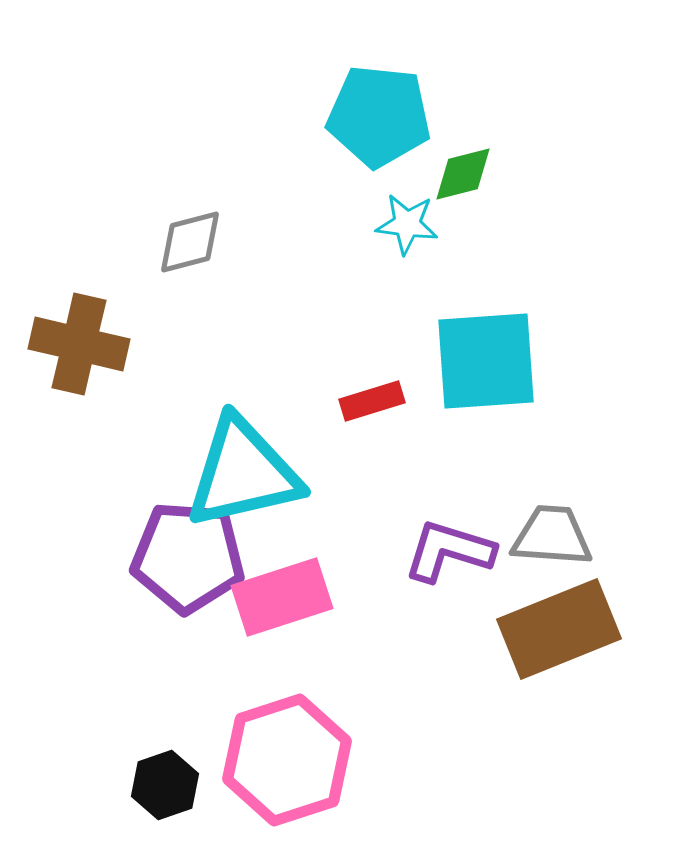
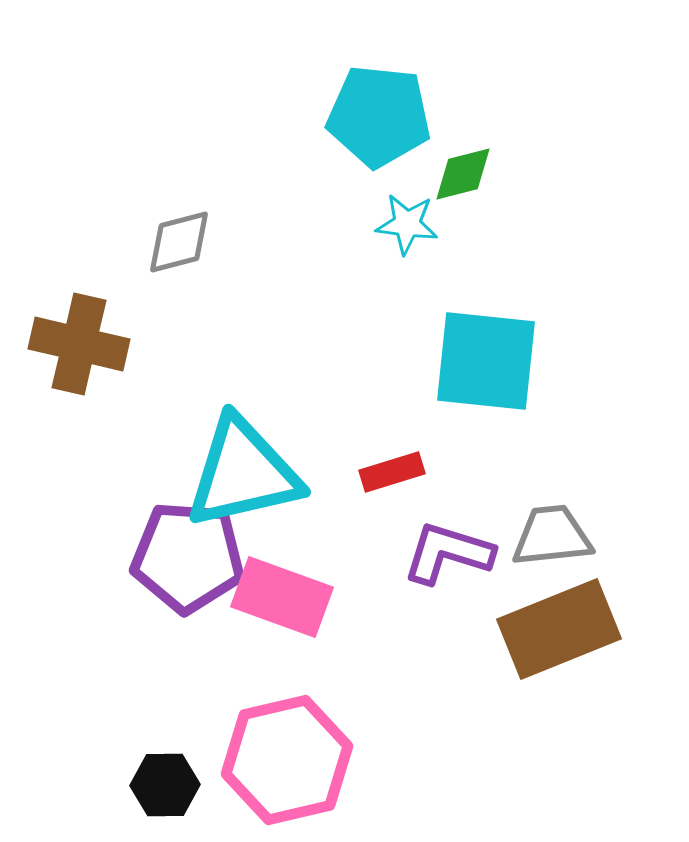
gray diamond: moved 11 px left
cyan square: rotated 10 degrees clockwise
red rectangle: moved 20 px right, 71 px down
gray trapezoid: rotated 10 degrees counterclockwise
purple L-shape: moved 1 px left, 2 px down
pink rectangle: rotated 38 degrees clockwise
pink hexagon: rotated 5 degrees clockwise
black hexagon: rotated 18 degrees clockwise
